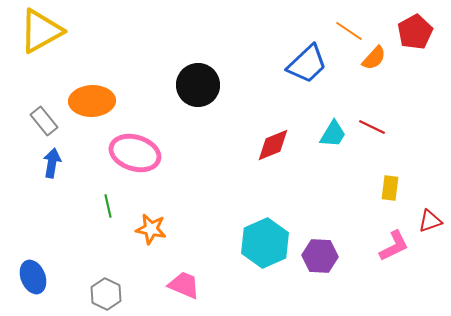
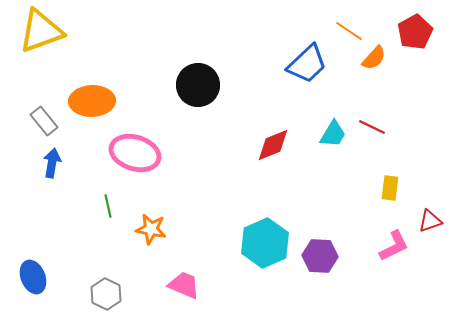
yellow triangle: rotated 9 degrees clockwise
